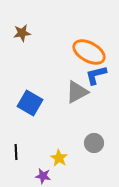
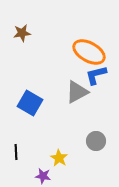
gray circle: moved 2 px right, 2 px up
